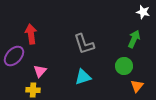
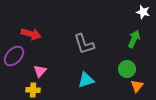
red arrow: rotated 114 degrees clockwise
green circle: moved 3 px right, 3 px down
cyan triangle: moved 3 px right, 3 px down
